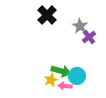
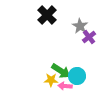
green arrow: rotated 18 degrees clockwise
yellow star: rotated 24 degrees clockwise
